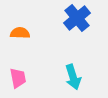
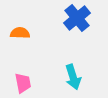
pink trapezoid: moved 5 px right, 5 px down
